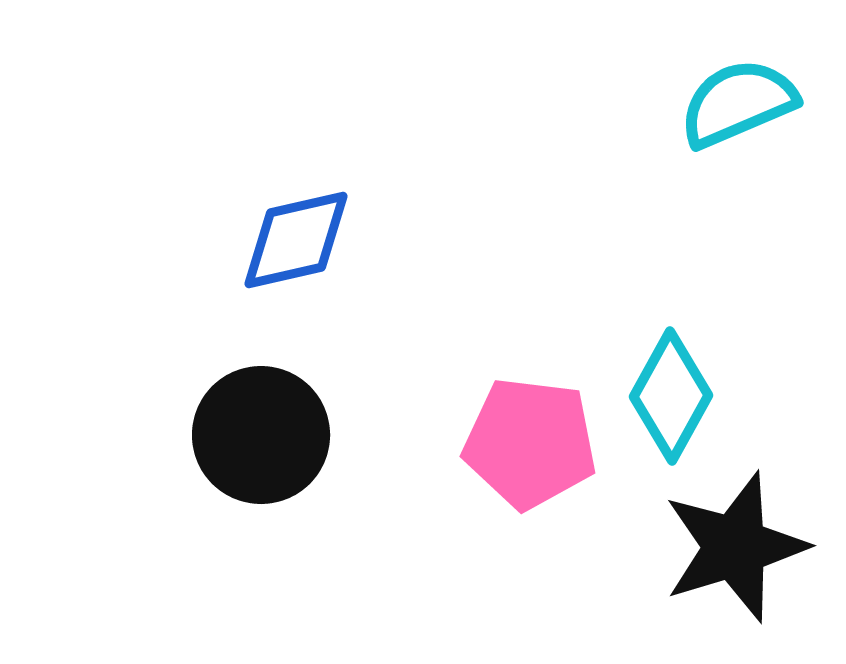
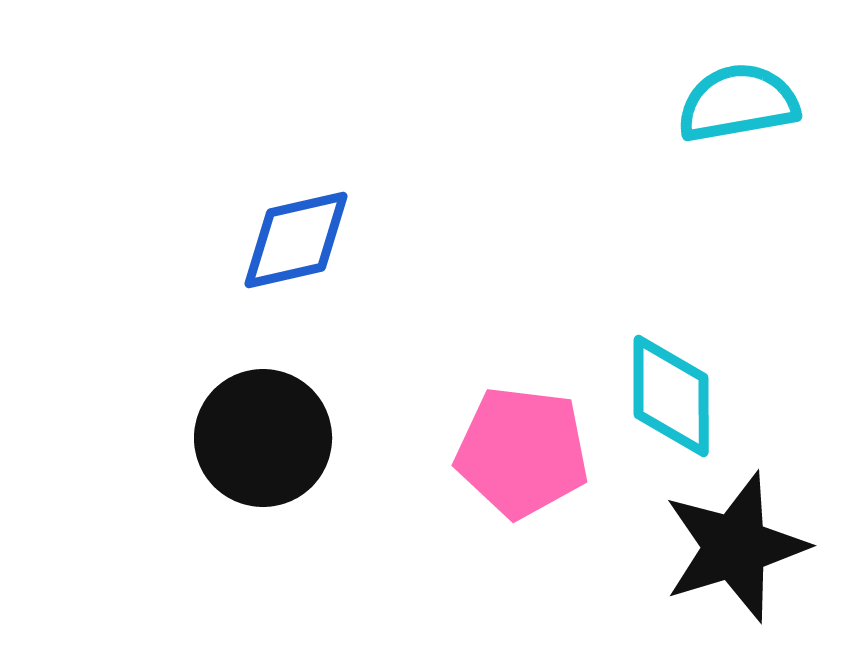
cyan semicircle: rotated 13 degrees clockwise
cyan diamond: rotated 29 degrees counterclockwise
black circle: moved 2 px right, 3 px down
pink pentagon: moved 8 px left, 9 px down
